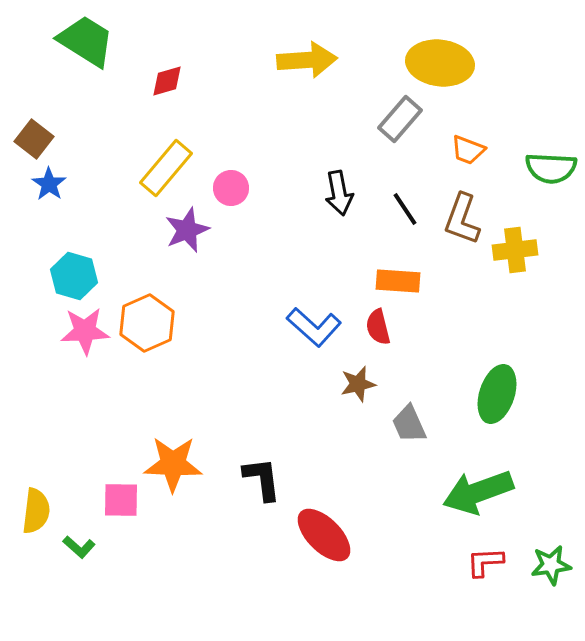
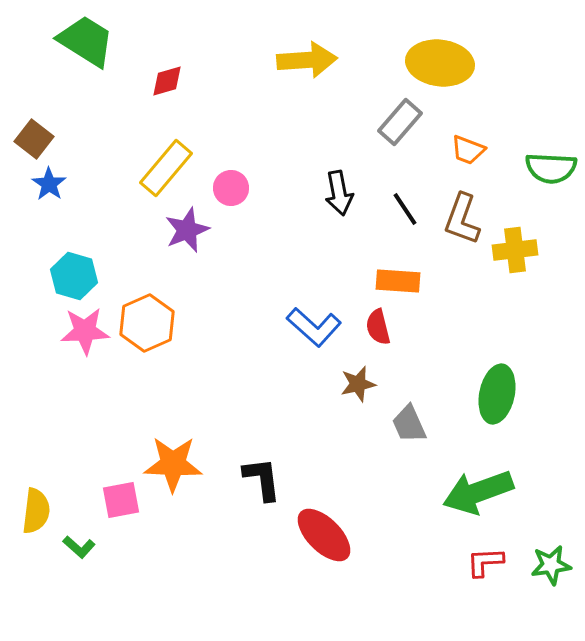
gray rectangle: moved 3 px down
green ellipse: rotated 6 degrees counterclockwise
pink square: rotated 12 degrees counterclockwise
